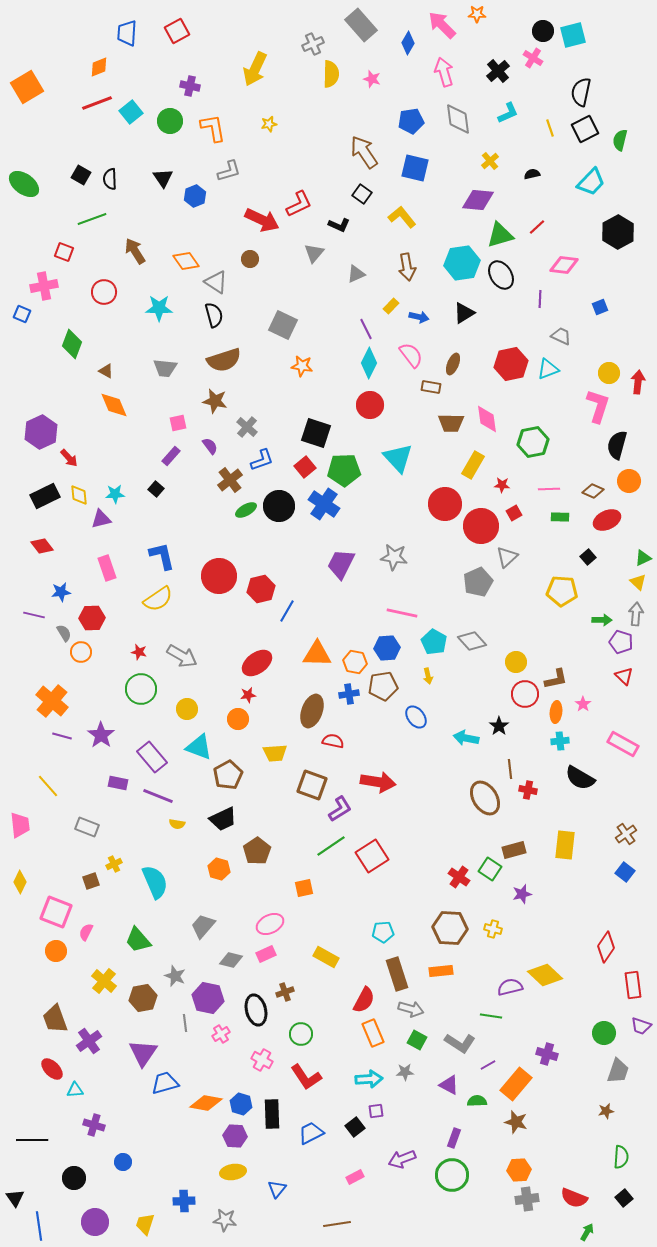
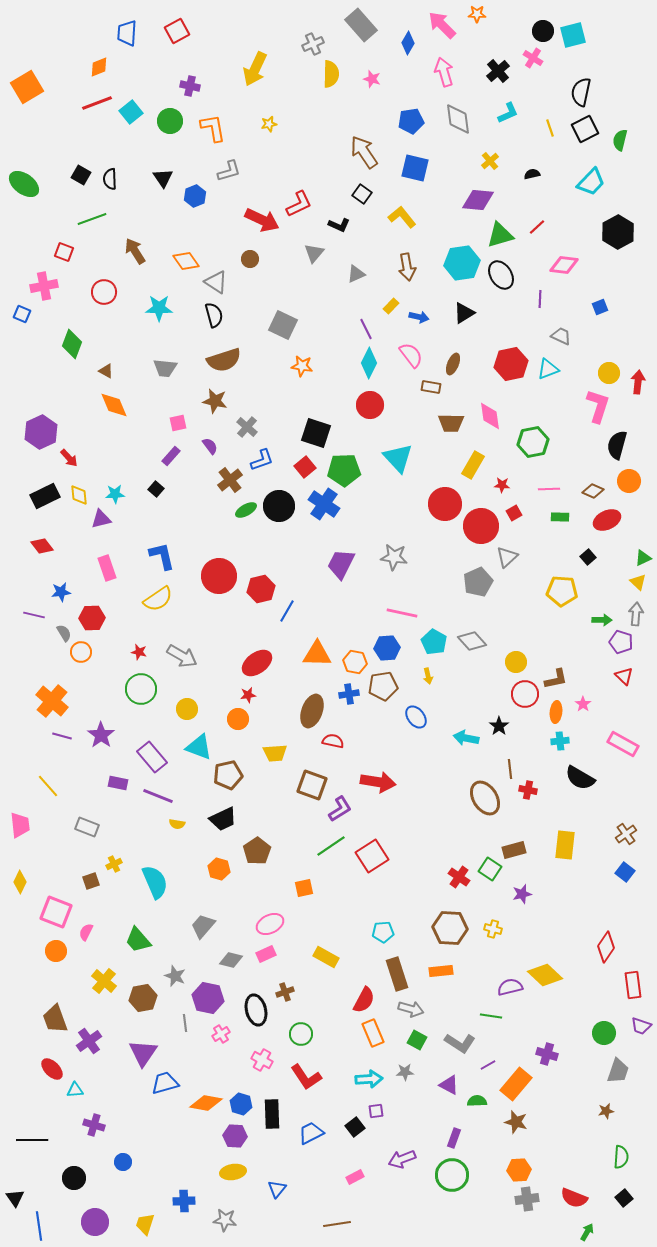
pink diamond at (487, 419): moved 3 px right, 3 px up
brown pentagon at (228, 775): rotated 16 degrees clockwise
